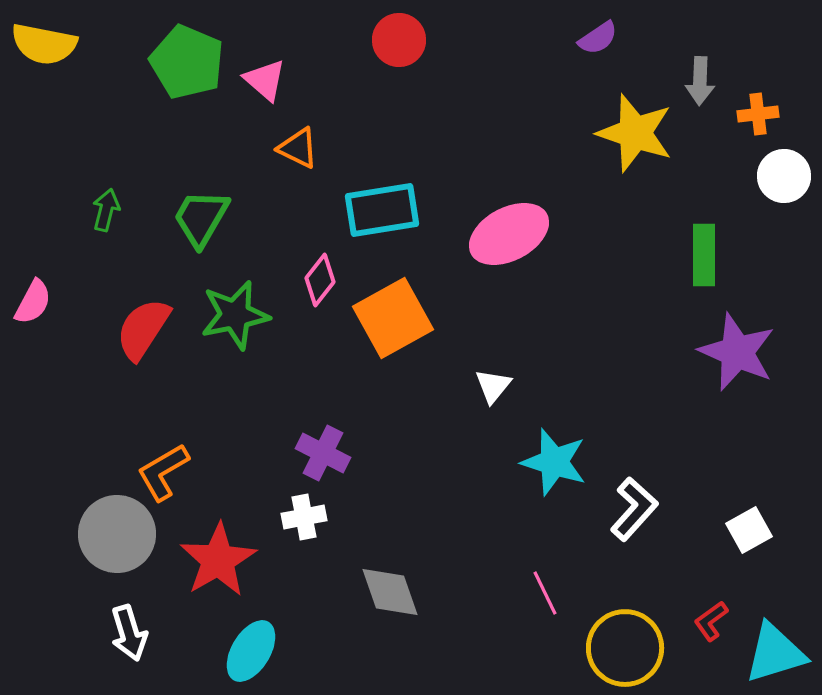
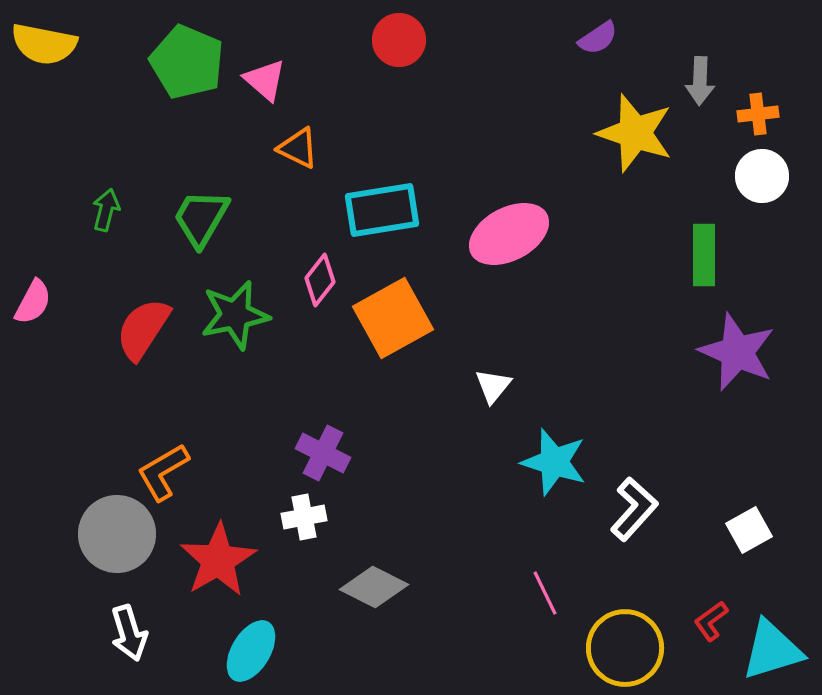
white circle: moved 22 px left
gray diamond: moved 16 px left, 5 px up; rotated 44 degrees counterclockwise
cyan triangle: moved 3 px left, 3 px up
